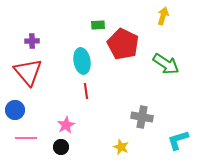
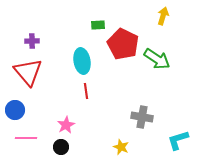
green arrow: moved 9 px left, 5 px up
